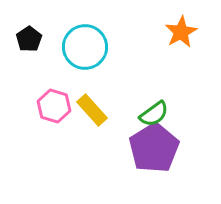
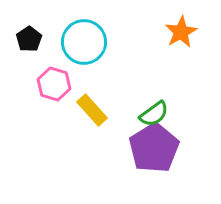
cyan circle: moved 1 px left, 5 px up
pink hexagon: moved 22 px up
